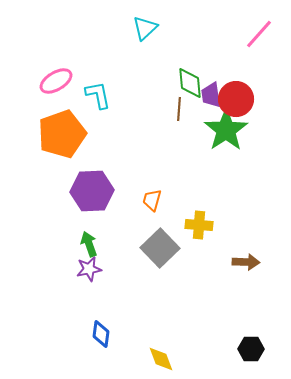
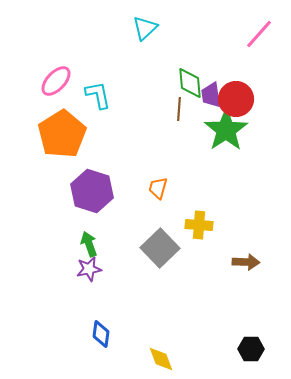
pink ellipse: rotated 16 degrees counterclockwise
orange pentagon: rotated 12 degrees counterclockwise
purple hexagon: rotated 21 degrees clockwise
orange trapezoid: moved 6 px right, 12 px up
